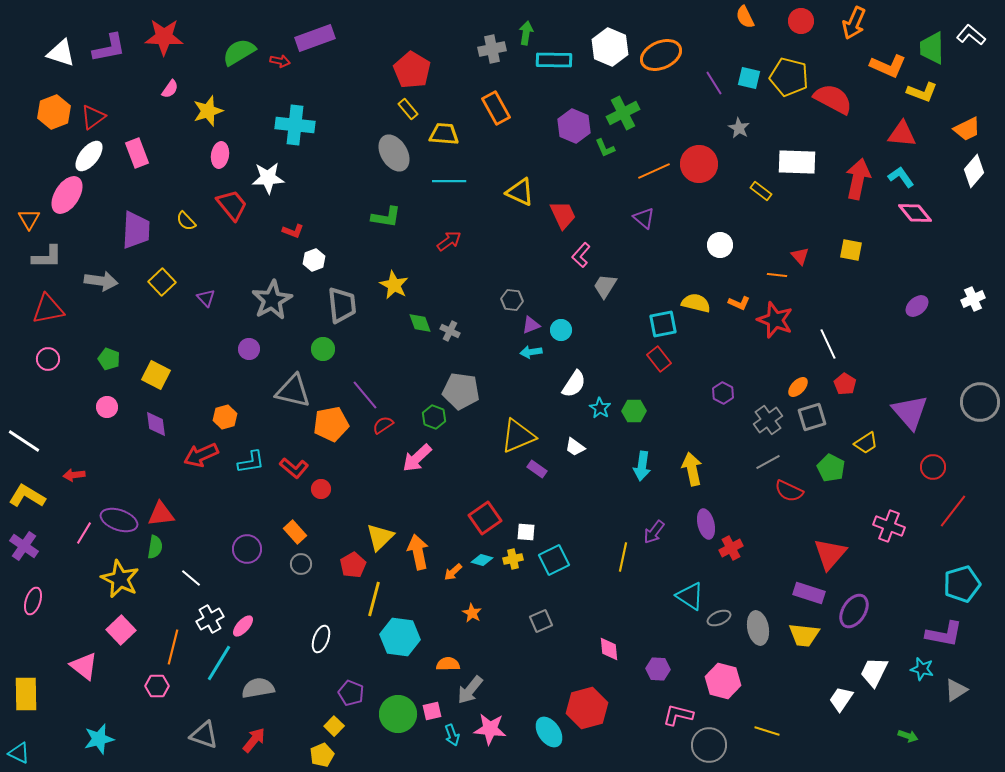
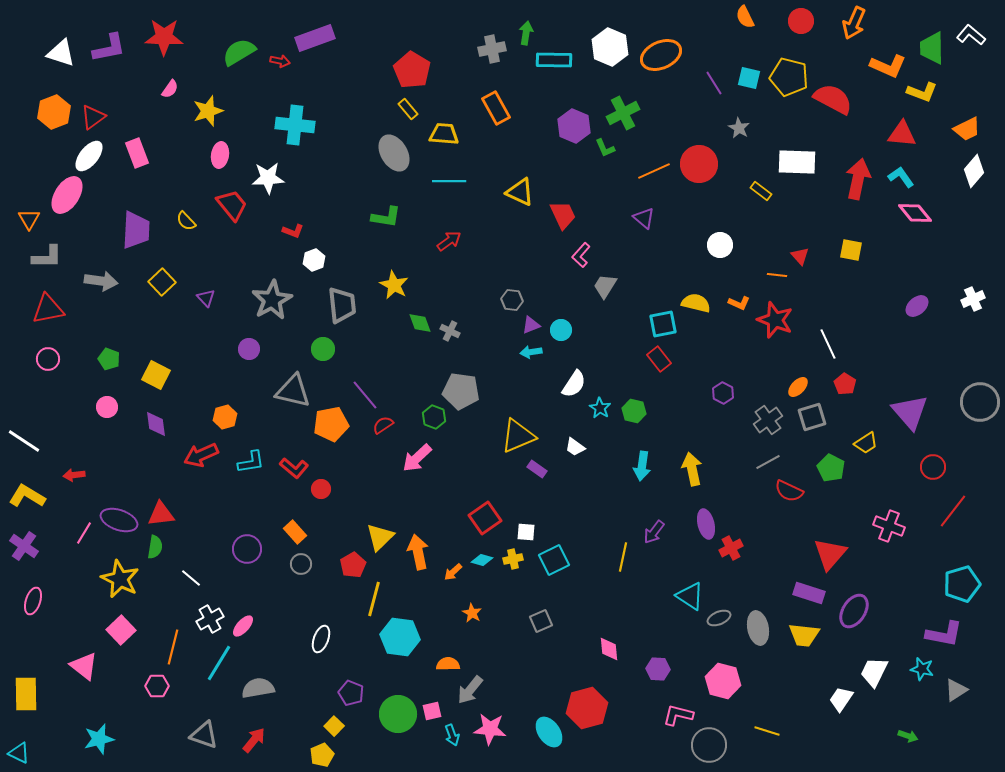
green hexagon at (634, 411): rotated 15 degrees clockwise
